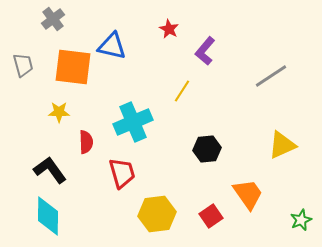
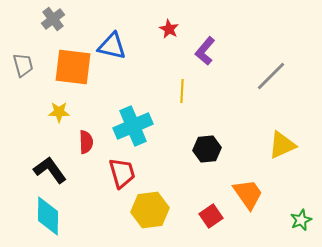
gray line: rotated 12 degrees counterclockwise
yellow line: rotated 30 degrees counterclockwise
cyan cross: moved 4 px down
yellow hexagon: moved 7 px left, 4 px up
